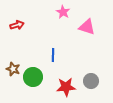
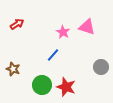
pink star: moved 20 px down
red arrow: moved 1 px up; rotated 16 degrees counterclockwise
blue line: rotated 40 degrees clockwise
green circle: moved 9 px right, 8 px down
gray circle: moved 10 px right, 14 px up
red star: rotated 24 degrees clockwise
